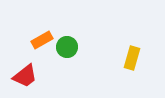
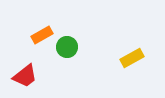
orange rectangle: moved 5 px up
yellow rectangle: rotated 45 degrees clockwise
